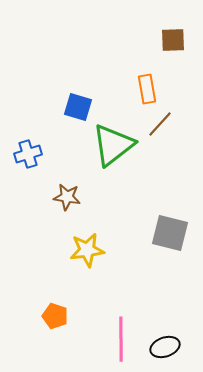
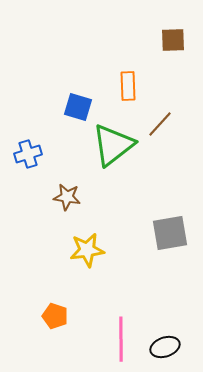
orange rectangle: moved 19 px left, 3 px up; rotated 8 degrees clockwise
gray square: rotated 24 degrees counterclockwise
